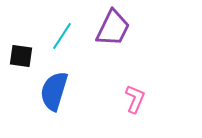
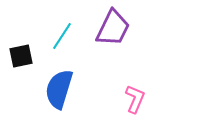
black square: rotated 20 degrees counterclockwise
blue semicircle: moved 5 px right, 2 px up
